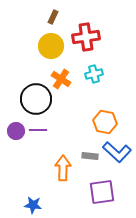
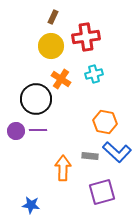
purple square: rotated 8 degrees counterclockwise
blue star: moved 2 px left
